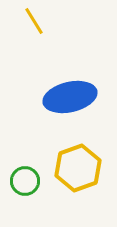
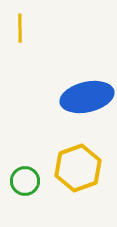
yellow line: moved 14 px left, 7 px down; rotated 32 degrees clockwise
blue ellipse: moved 17 px right
